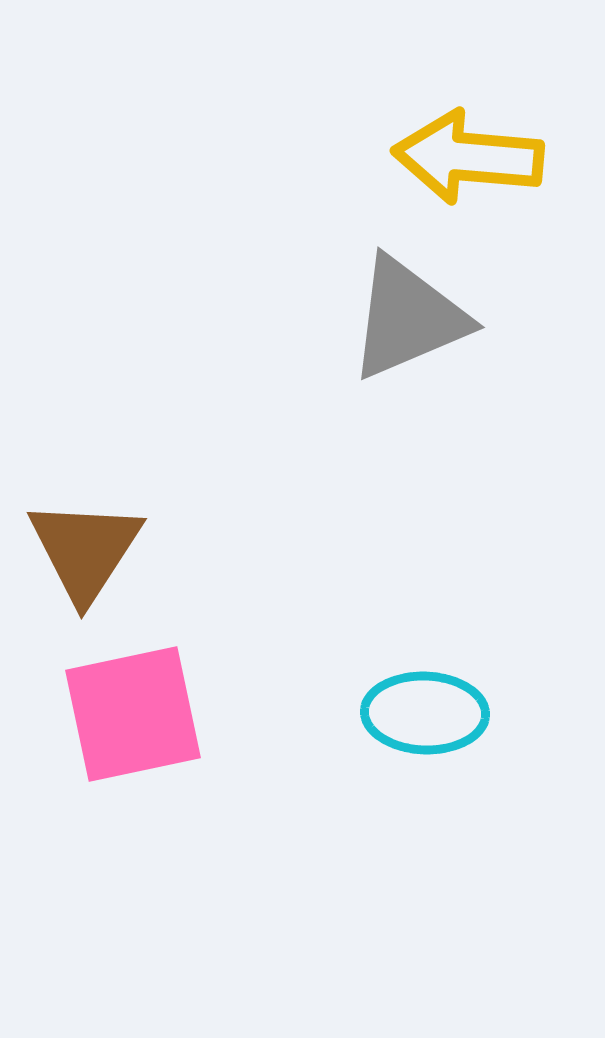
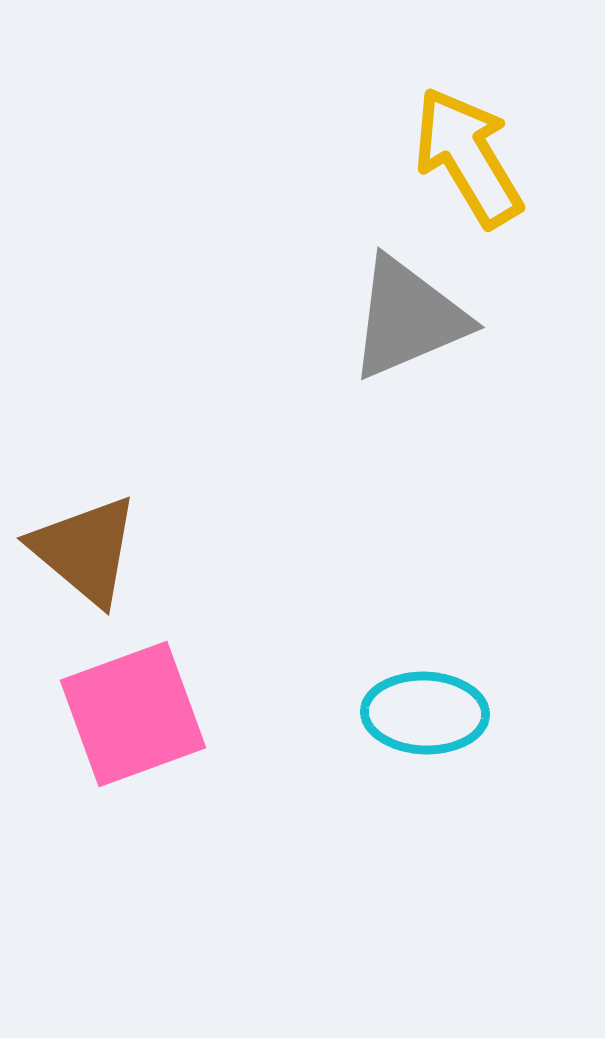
yellow arrow: rotated 54 degrees clockwise
brown triangle: rotated 23 degrees counterclockwise
pink square: rotated 8 degrees counterclockwise
